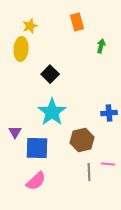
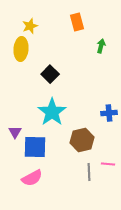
blue square: moved 2 px left, 1 px up
pink semicircle: moved 4 px left, 3 px up; rotated 15 degrees clockwise
